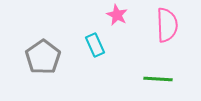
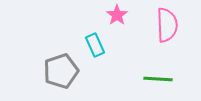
pink star: rotated 10 degrees clockwise
gray pentagon: moved 18 px right, 14 px down; rotated 16 degrees clockwise
